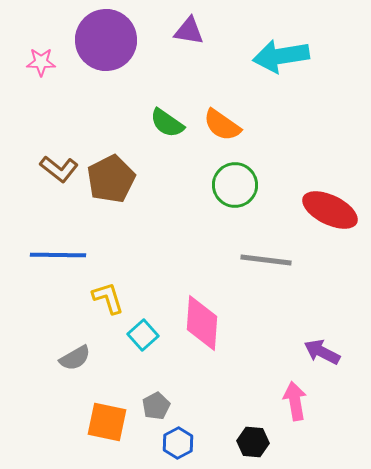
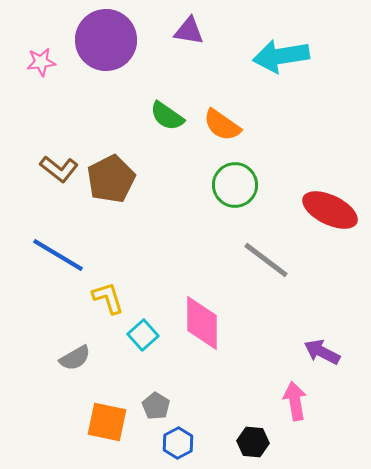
pink star: rotated 8 degrees counterclockwise
green semicircle: moved 7 px up
blue line: rotated 30 degrees clockwise
gray line: rotated 30 degrees clockwise
pink diamond: rotated 4 degrees counterclockwise
gray pentagon: rotated 12 degrees counterclockwise
